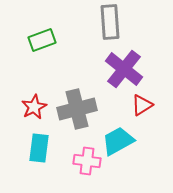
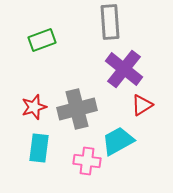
red star: rotated 10 degrees clockwise
